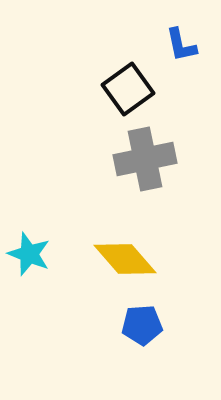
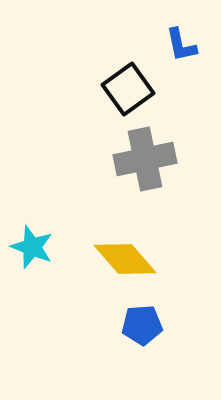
cyan star: moved 3 px right, 7 px up
